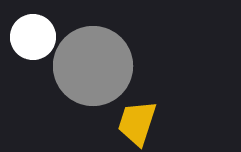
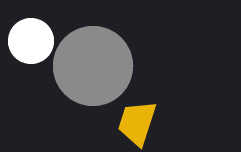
white circle: moved 2 px left, 4 px down
